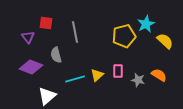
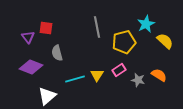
red square: moved 5 px down
gray line: moved 22 px right, 5 px up
yellow pentagon: moved 6 px down
gray semicircle: moved 1 px right, 2 px up
pink rectangle: moved 1 px right, 1 px up; rotated 56 degrees clockwise
yellow triangle: rotated 16 degrees counterclockwise
